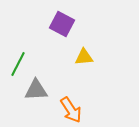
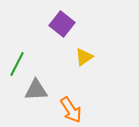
purple square: rotated 10 degrees clockwise
yellow triangle: rotated 30 degrees counterclockwise
green line: moved 1 px left
